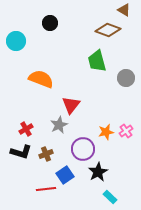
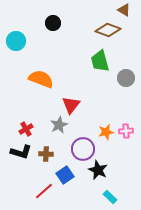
black circle: moved 3 px right
green trapezoid: moved 3 px right
pink cross: rotated 32 degrees clockwise
brown cross: rotated 24 degrees clockwise
black star: moved 2 px up; rotated 18 degrees counterclockwise
red line: moved 2 px left, 2 px down; rotated 36 degrees counterclockwise
